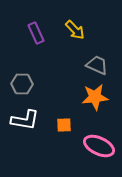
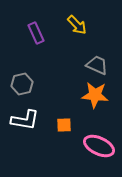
yellow arrow: moved 2 px right, 5 px up
gray hexagon: rotated 15 degrees counterclockwise
orange star: moved 2 px up; rotated 12 degrees clockwise
